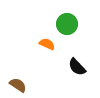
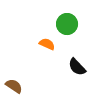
brown semicircle: moved 4 px left, 1 px down
